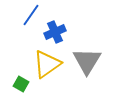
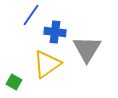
blue cross: rotated 30 degrees clockwise
gray triangle: moved 12 px up
green square: moved 7 px left, 2 px up
